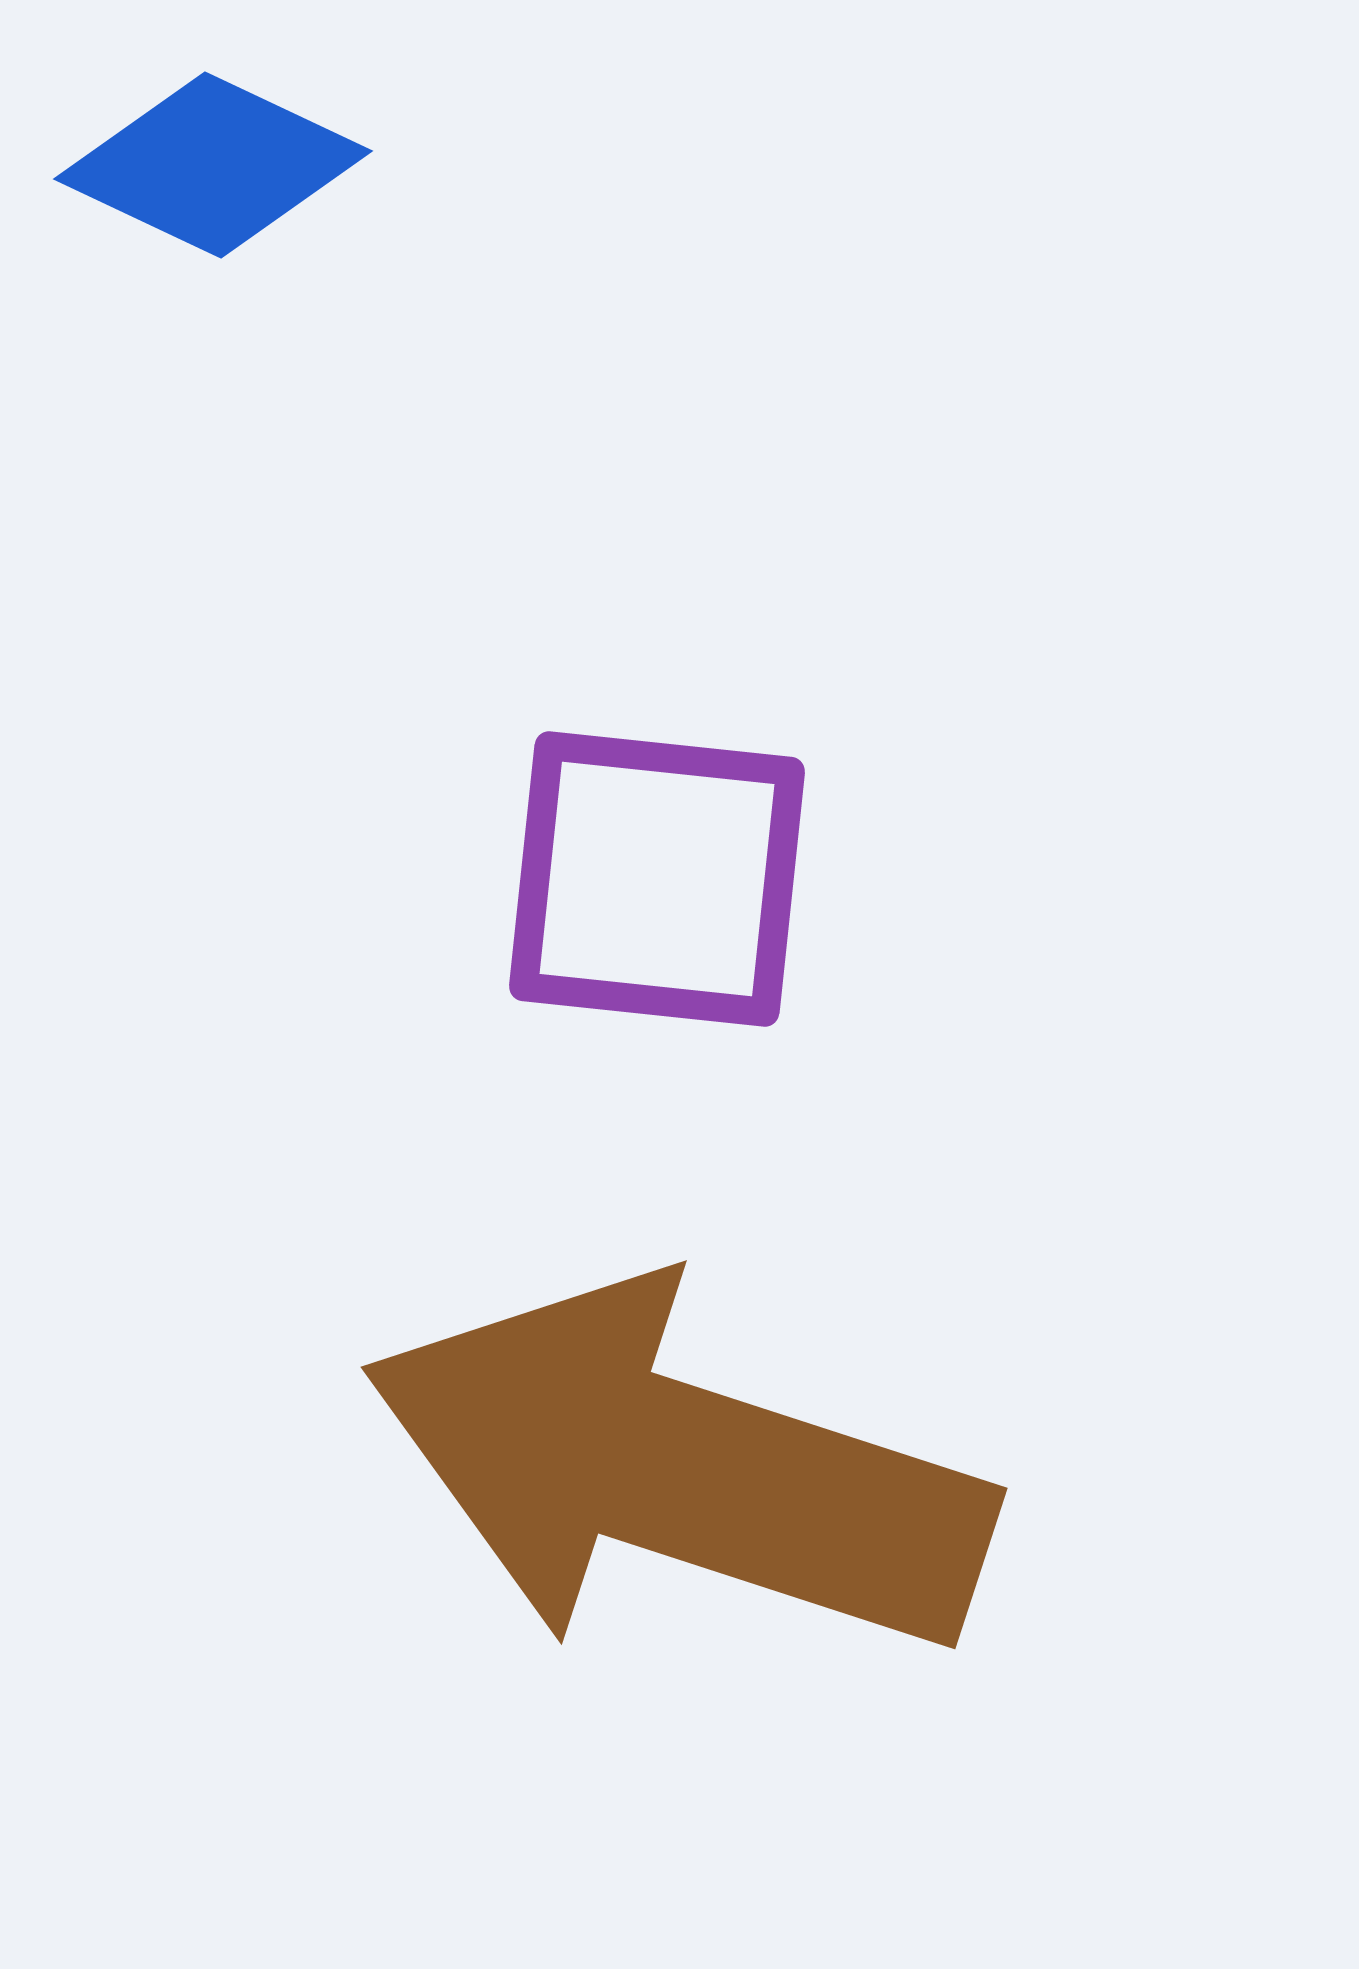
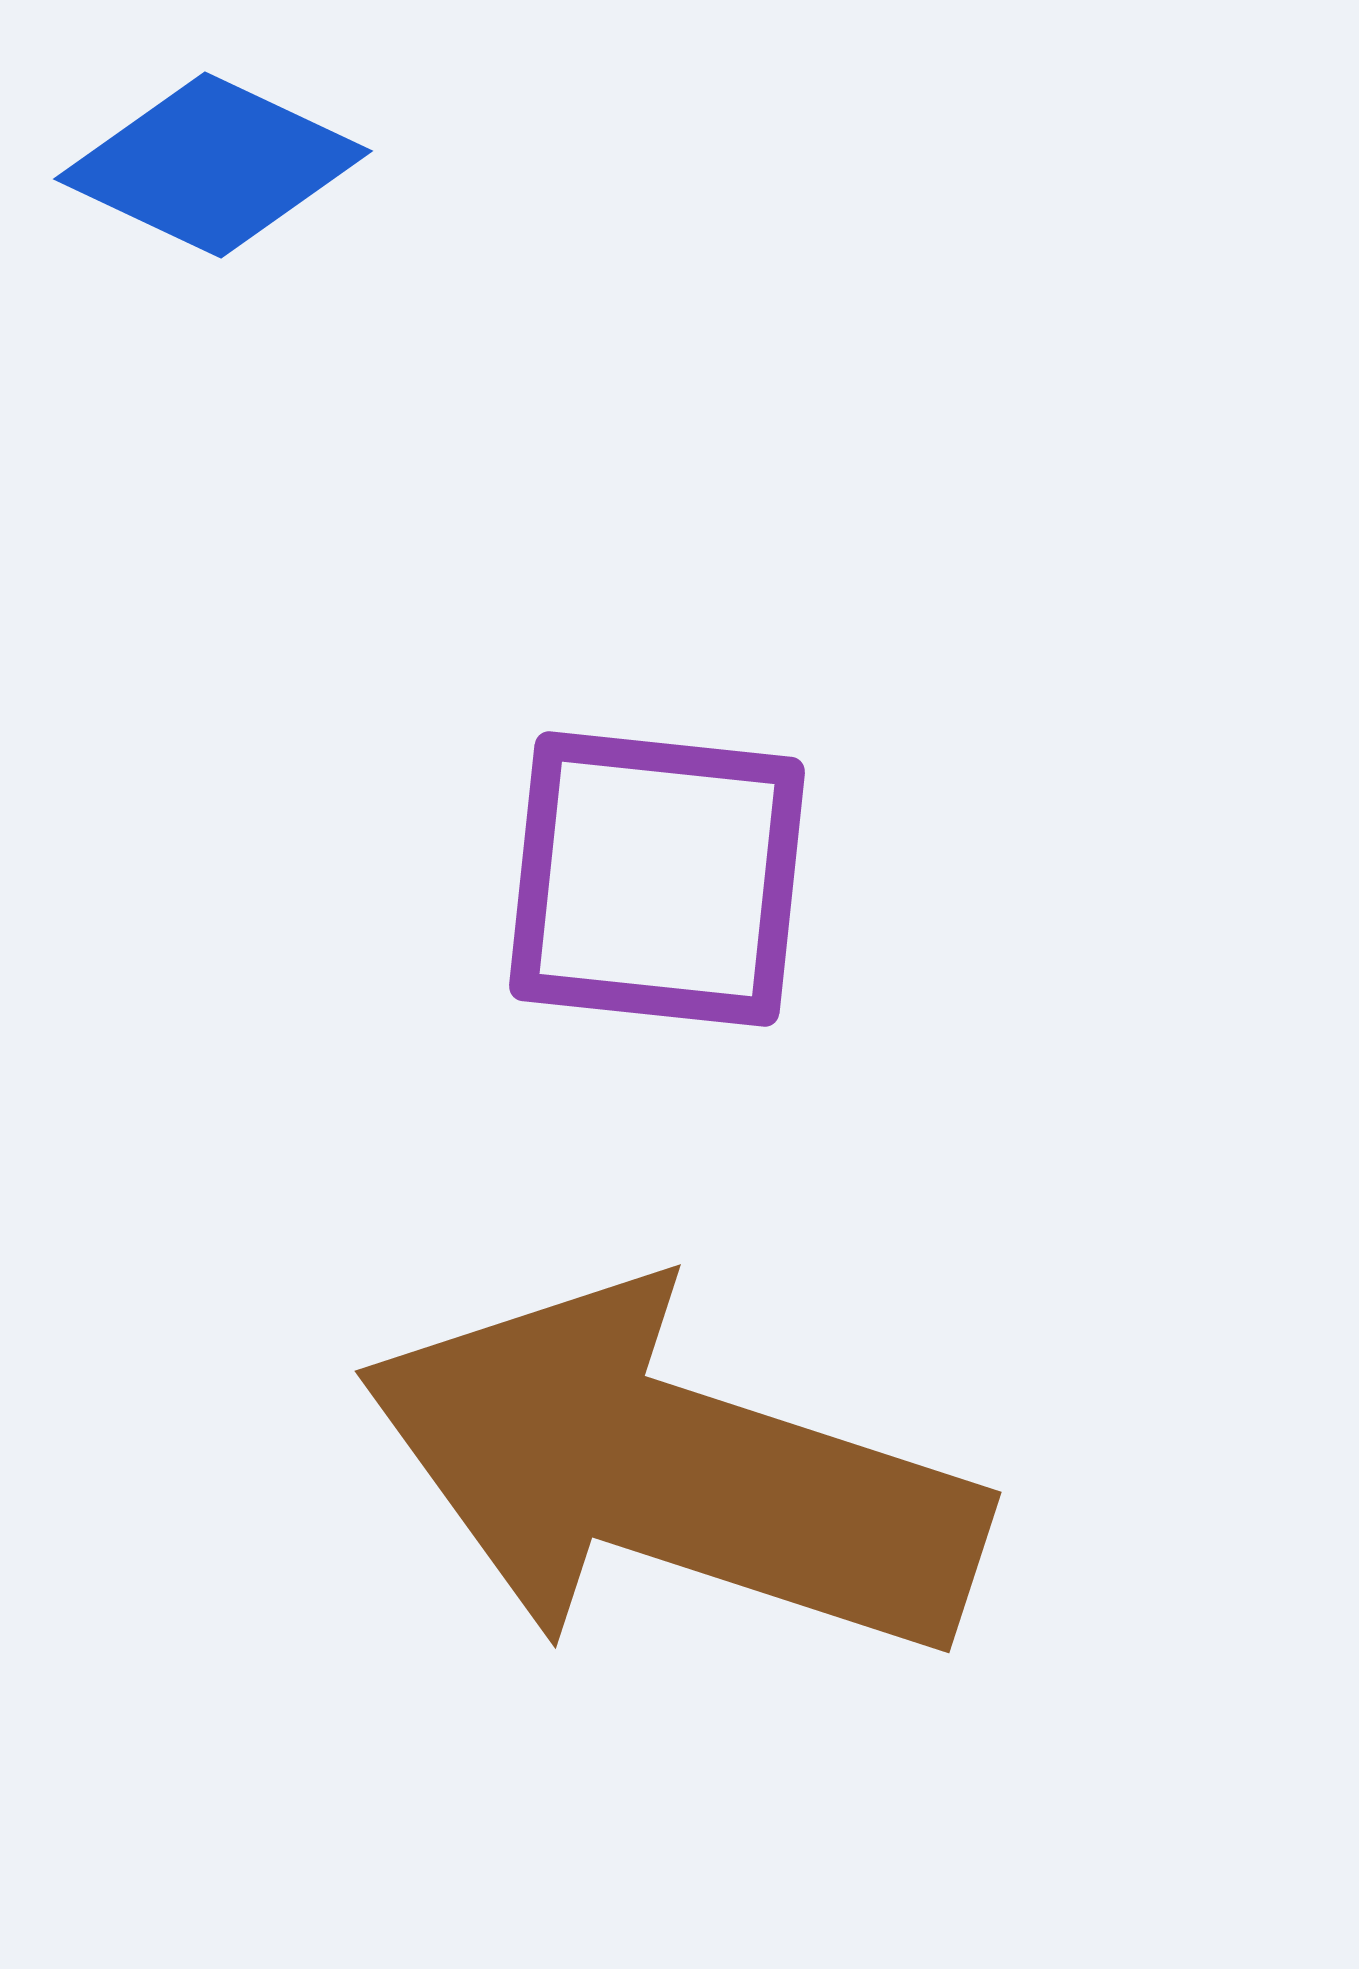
brown arrow: moved 6 px left, 4 px down
